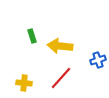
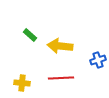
green rectangle: moved 2 px left, 1 px up; rotated 32 degrees counterclockwise
red line: rotated 45 degrees clockwise
yellow cross: moved 2 px left
